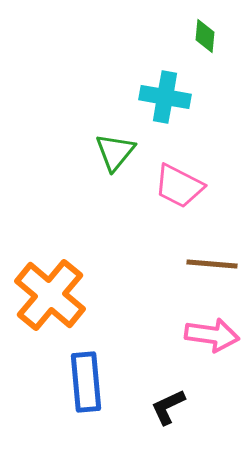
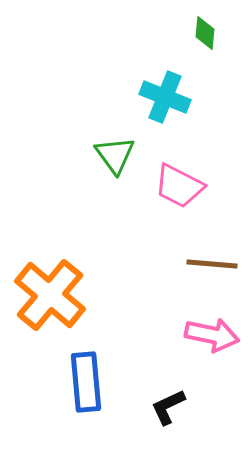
green diamond: moved 3 px up
cyan cross: rotated 12 degrees clockwise
green triangle: moved 3 px down; rotated 15 degrees counterclockwise
pink arrow: rotated 4 degrees clockwise
